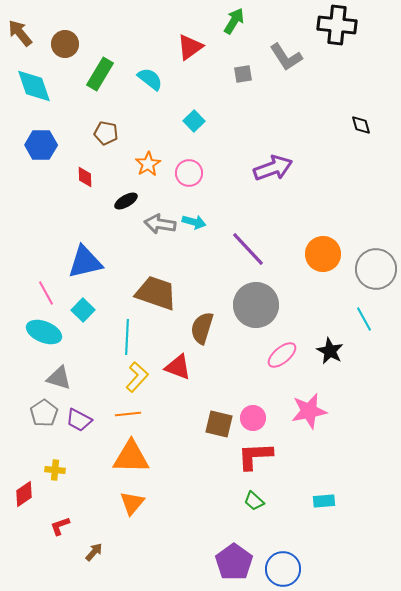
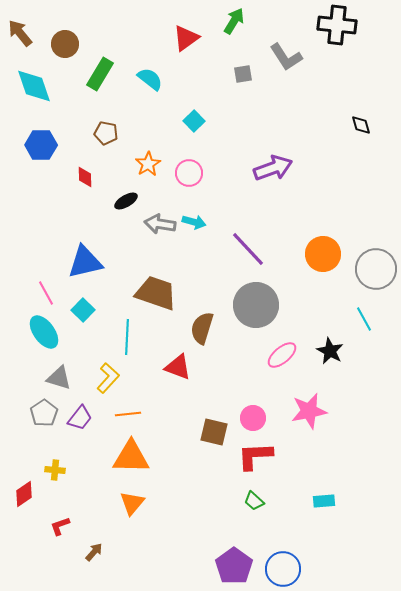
red triangle at (190, 47): moved 4 px left, 9 px up
cyan ellipse at (44, 332): rotated 32 degrees clockwise
yellow L-shape at (137, 377): moved 29 px left, 1 px down
purple trapezoid at (79, 420): moved 1 px right, 2 px up; rotated 80 degrees counterclockwise
brown square at (219, 424): moved 5 px left, 8 px down
purple pentagon at (234, 562): moved 4 px down
